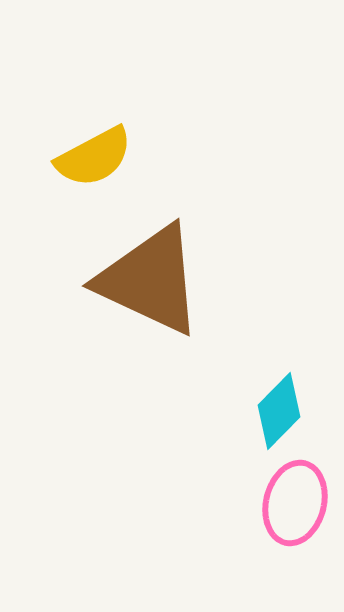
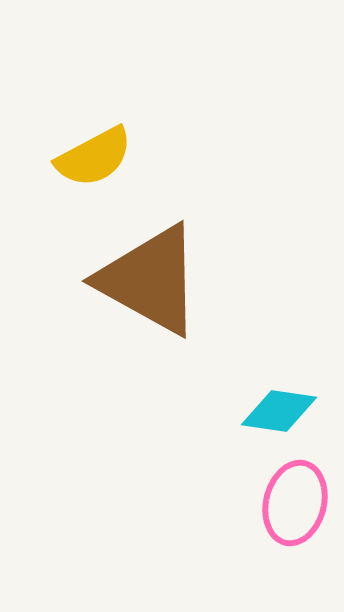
brown triangle: rotated 4 degrees clockwise
cyan diamond: rotated 54 degrees clockwise
